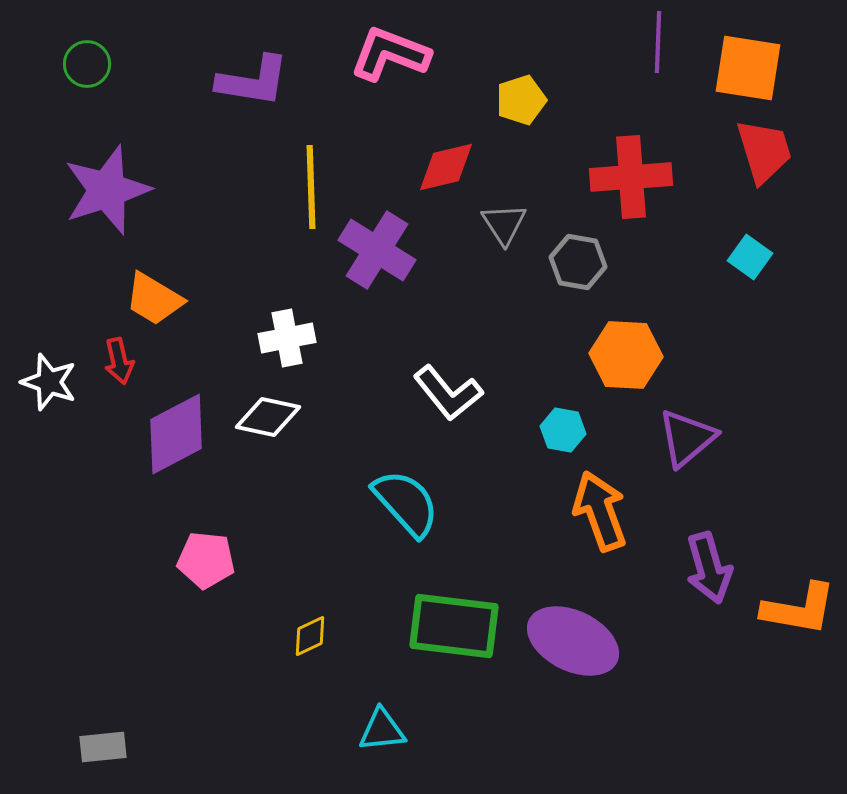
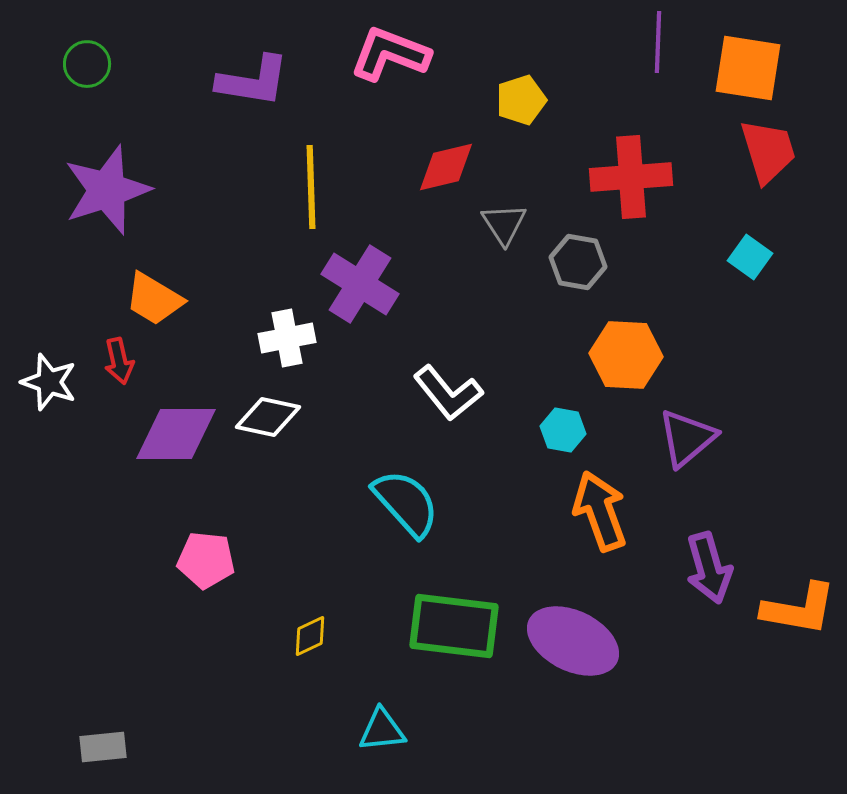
red trapezoid: moved 4 px right
purple cross: moved 17 px left, 34 px down
purple diamond: rotated 28 degrees clockwise
